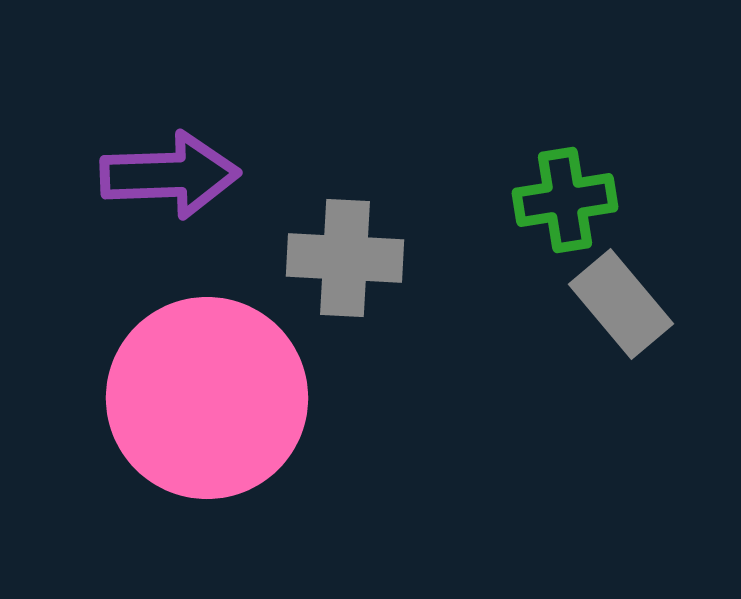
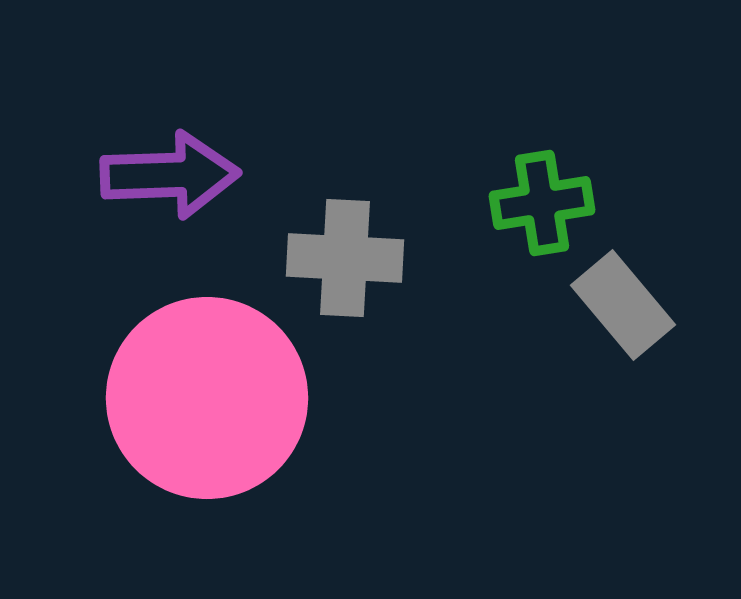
green cross: moved 23 px left, 3 px down
gray rectangle: moved 2 px right, 1 px down
